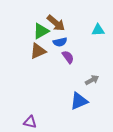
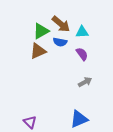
brown arrow: moved 5 px right, 1 px down
cyan triangle: moved 16 px left, 2 px down
blue semicircle: rotated 24 degrees clockwise
purple semicircle: moved 14 px right, 3 px up
gray arrow: moved 7 px left, 2 px down
blue triangle: moved 18 px down
purple triangle: rotated 32 degrees clockwise
